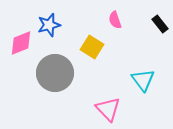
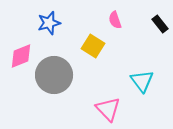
blue star: moved 2 px up
pink diamond: moved 13 px down
yellow square: moved 1 px right, 1 px up
gray circle: moved 1 px left, 2 px down
cyan triangle: moved 1 px left, 1 px down
